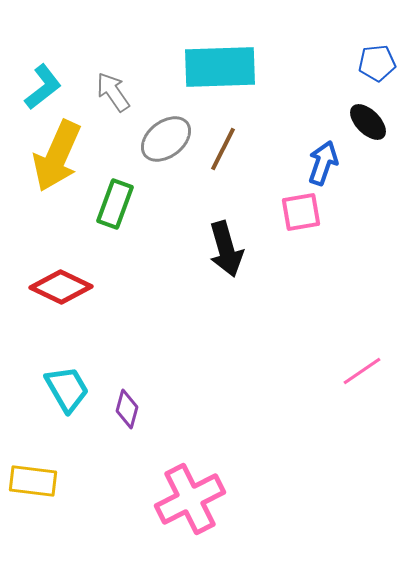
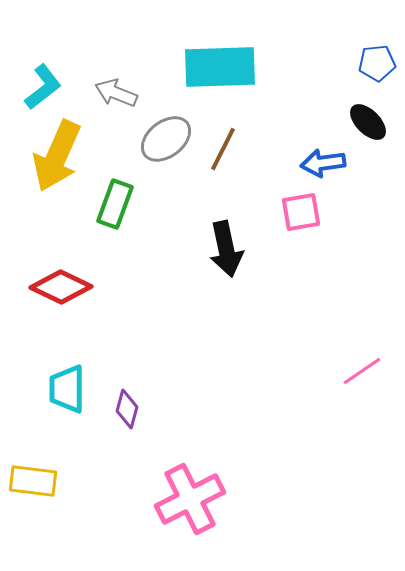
gray arrow: moved 3 px right, 1 px down; rotated 33 degrees counterclockwise
blue arrow: rotated 117 degrees counterclockwise
black arrow: rotated 4 degrees clockwise
cyan trapezoid: rotated 150 degrees counterclockwise
